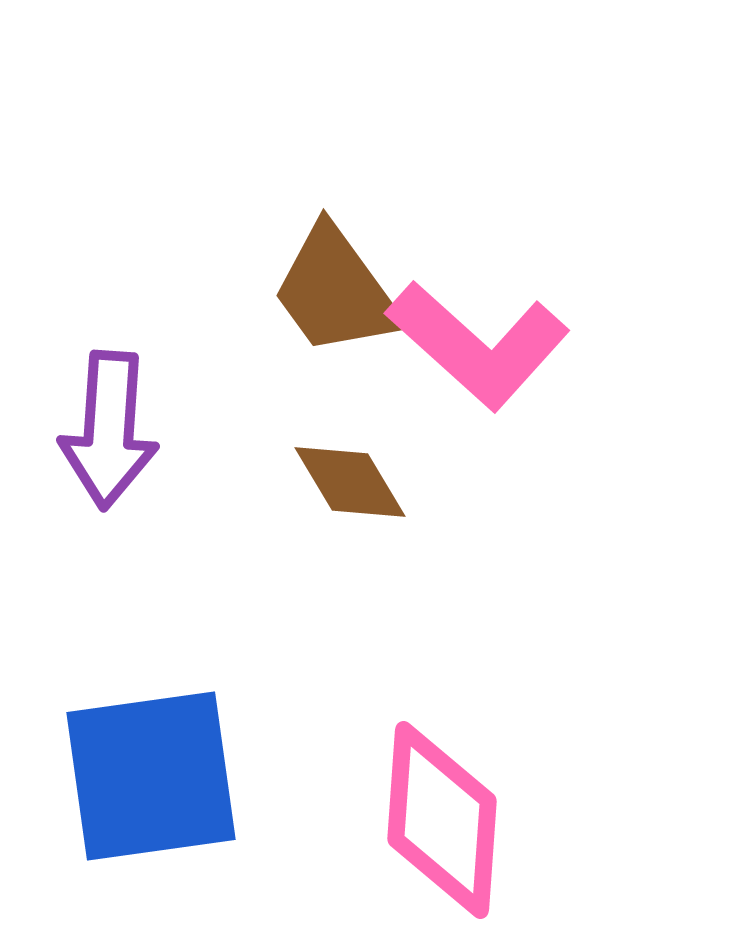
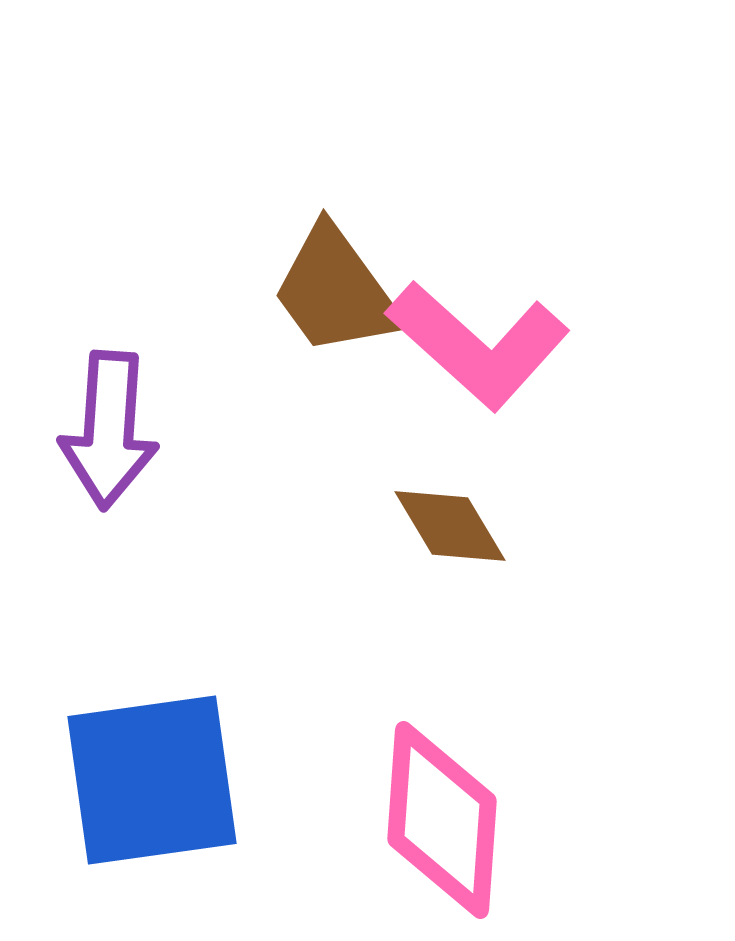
brown diamond: moved 100 px right, 44 px down
blue square: moved 1 px right, 4 px down
